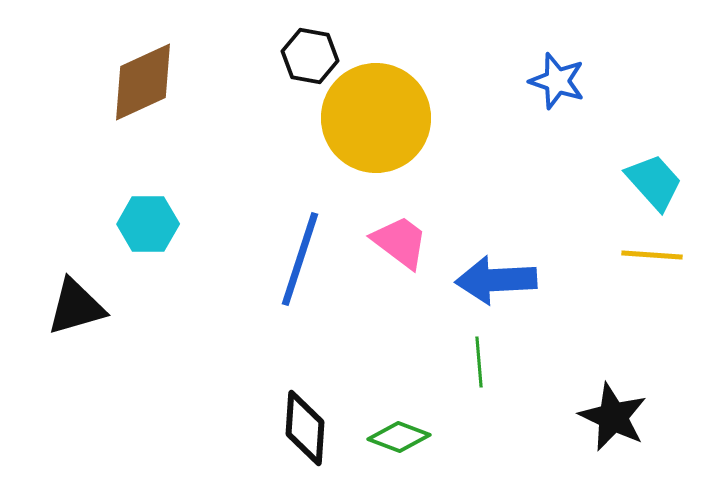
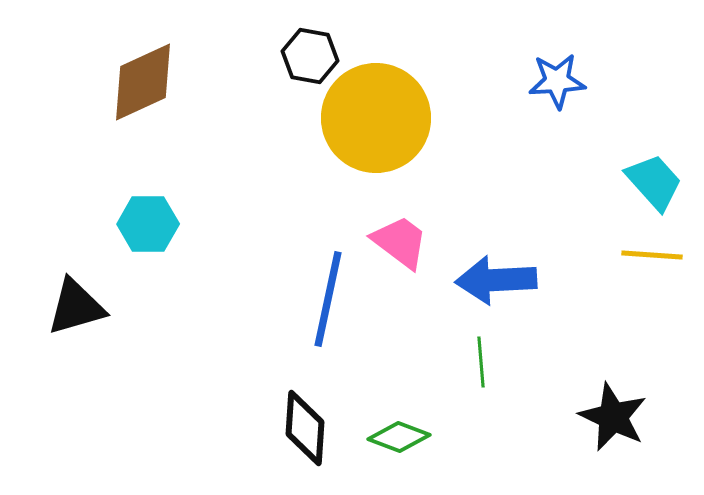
blue star: rotated 22 degrees counterclockwise
blue line: moved 28 px right, 40 px down; rotated 6 degrees counterclockwise
green line: moved 2 px right
